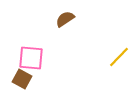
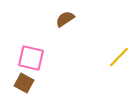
pink square: rotated 8 degrees clockwise
brown square: moved 2 px right, 4 px down
